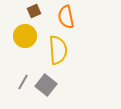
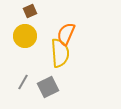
brown square: moved 4 px left
orange semicircle: moved 17 px down; rotated 35 degrees clockwise
yellow semicircle: moved 2 px right, 3 px down
gray square: moved 2 px right, 2 px down; rotated 25 degrees clockwise
